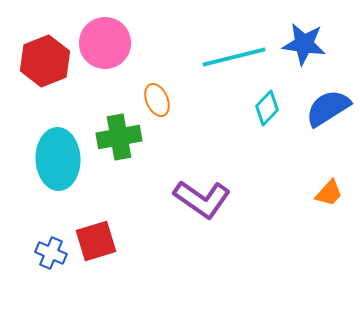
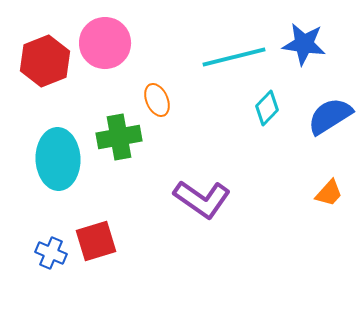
blue semicircle: moved 2 px right, 8 px down
